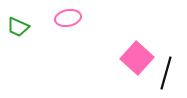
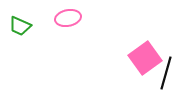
green trapezoid: moved 2 px right, 1 px up
pink square: moved 8 px right; rotated 12 degrees clockwise
